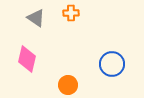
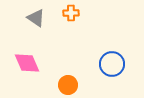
pink diamond: moved 4 px down; rotated 36 degrees counterclockwise
